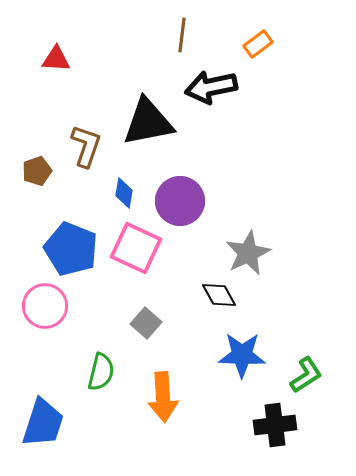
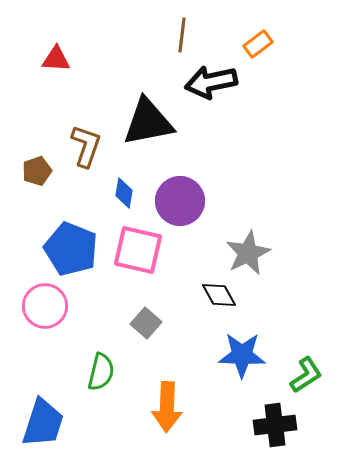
black arrow: moved 5 px up
pink square: moved 2 px right, 2 px down; rotated 12 degrees counterclockwise
orange arrow: moved 4 px right, 10 px down; rotated 6 degrees clockwise
